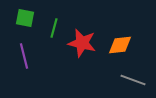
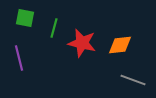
purple line: moved 5 px left, 2 px down
